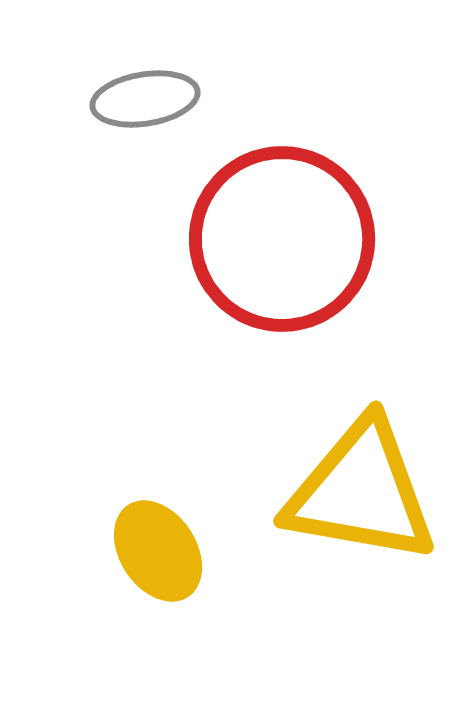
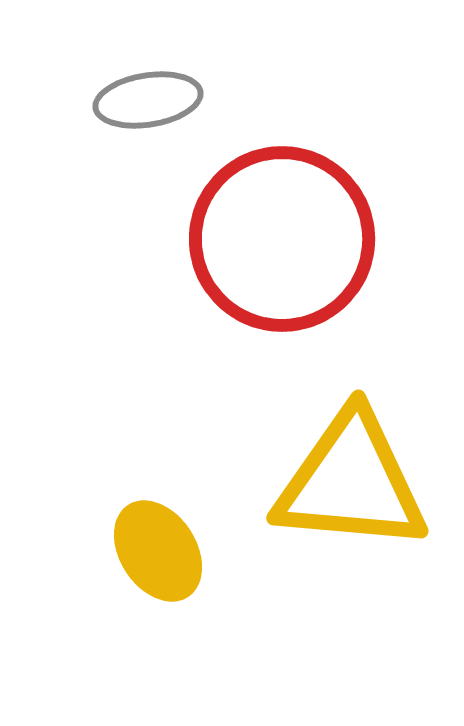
gray ellipse: moved 3 px right, 1 px down
yellow triangle: moved 10 px left, 10 px up; rotated 5 degrees counterclockwise
